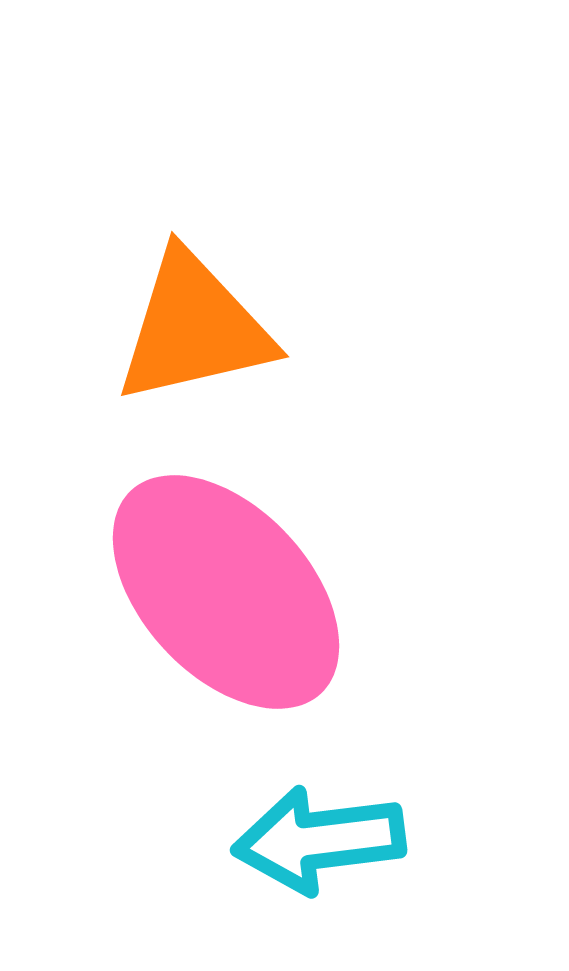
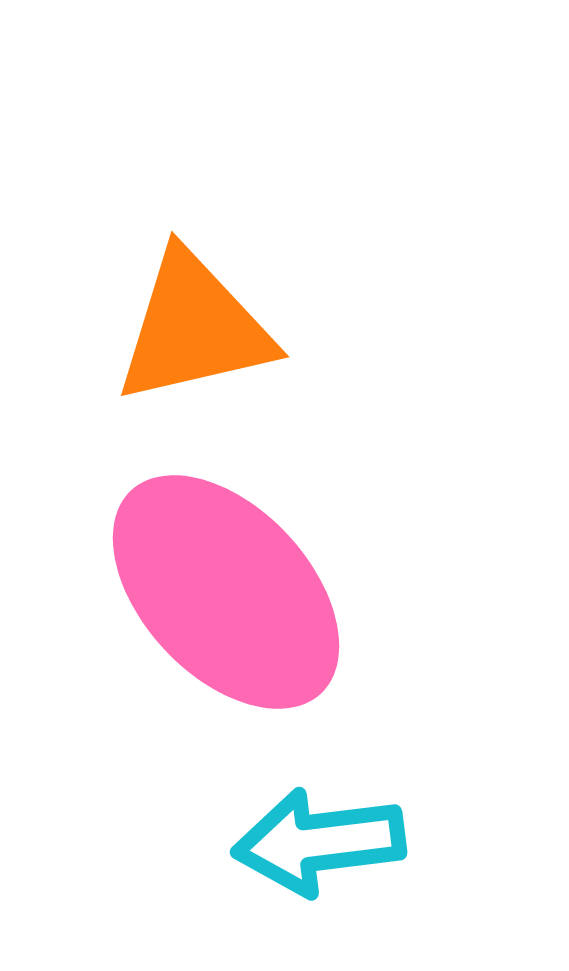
cyan arrow: moved 2 px down
